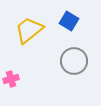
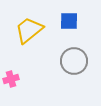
blue square: rotated 30 degrees counterclockwise
